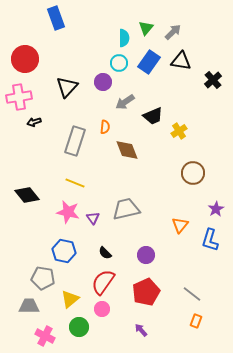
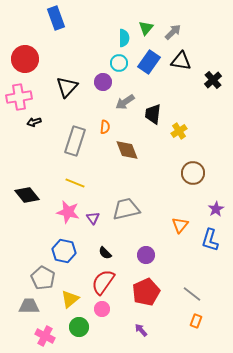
black trapezoid at (153, 116): moved 2 px up; rotated 120 degrees clockwise
gray pentagon at (43, 278): rotated 20 degrees clockwise
